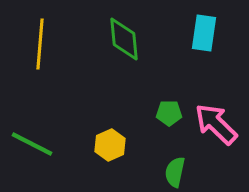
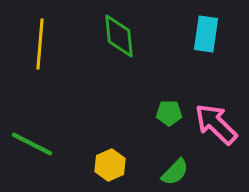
cyan rectangle: moved 2 px right, 1 px down
green diamond: moved 5 px left, 3 px up
yellow hexagon: moved 20 px down
green semicircle: rotated 148 degrees counterclockwise
